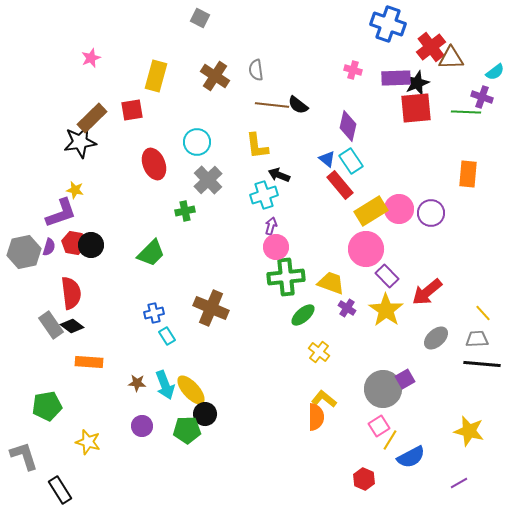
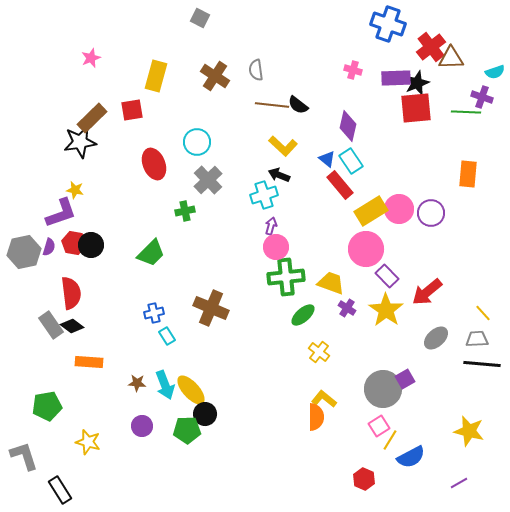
cyan semicircle at (495, 72): rotated 18 degrees clockwise
yellow L-shape at (257, 146): moved 26 px right; rotated 40 degrees counterclockwise
